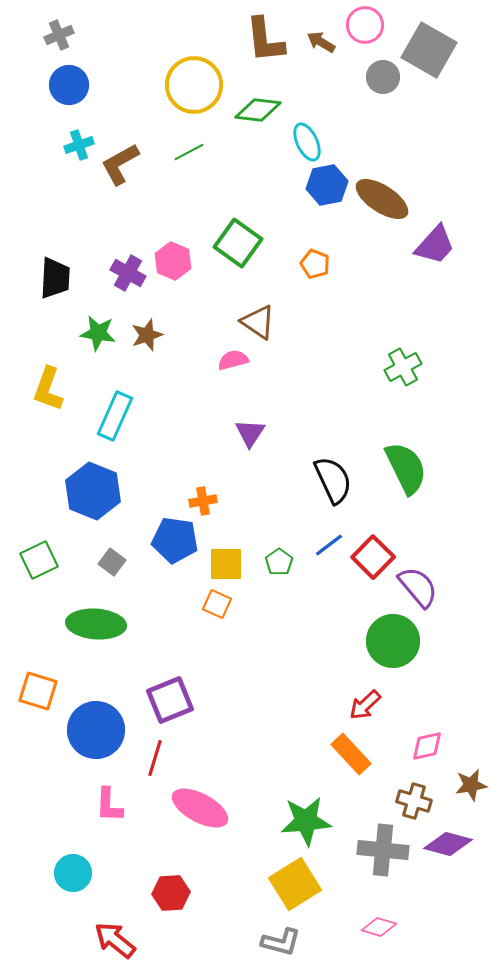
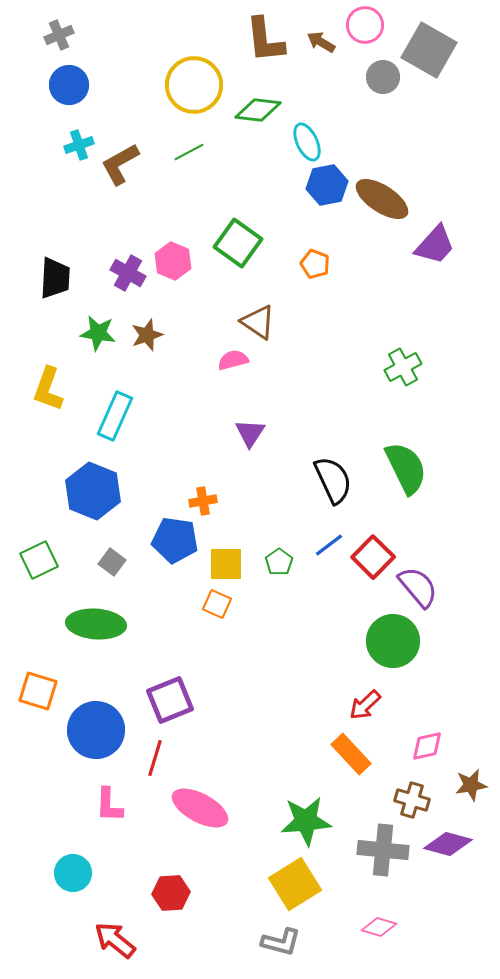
brown cross at (414, 801): moved 2 px left, 1 px up
